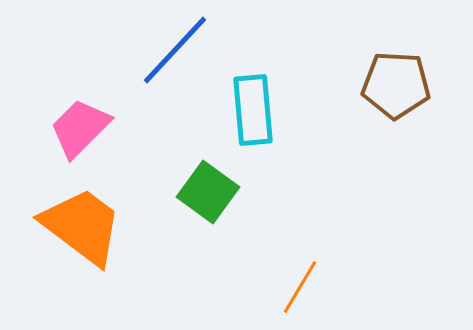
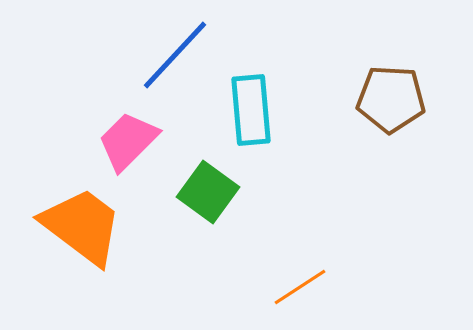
blue line: moved 5 px down
brown pentagon: moved 5 px left, 14 px down
cyan rectangle: moved 2 px left
pink trapezoid: moved 48 px right, 13 px down
orange line: rotated 26 degrees clockwise
